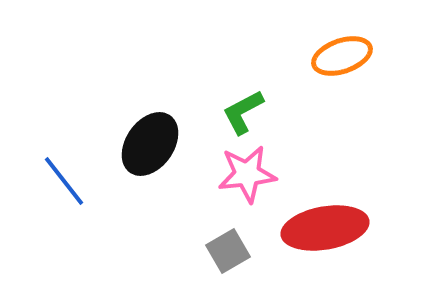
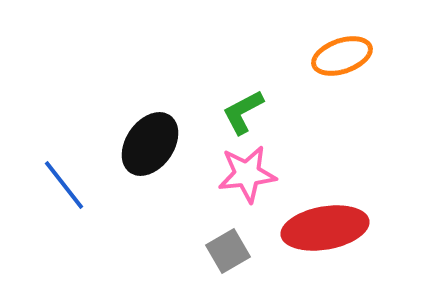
blue line: moved 4 px down
